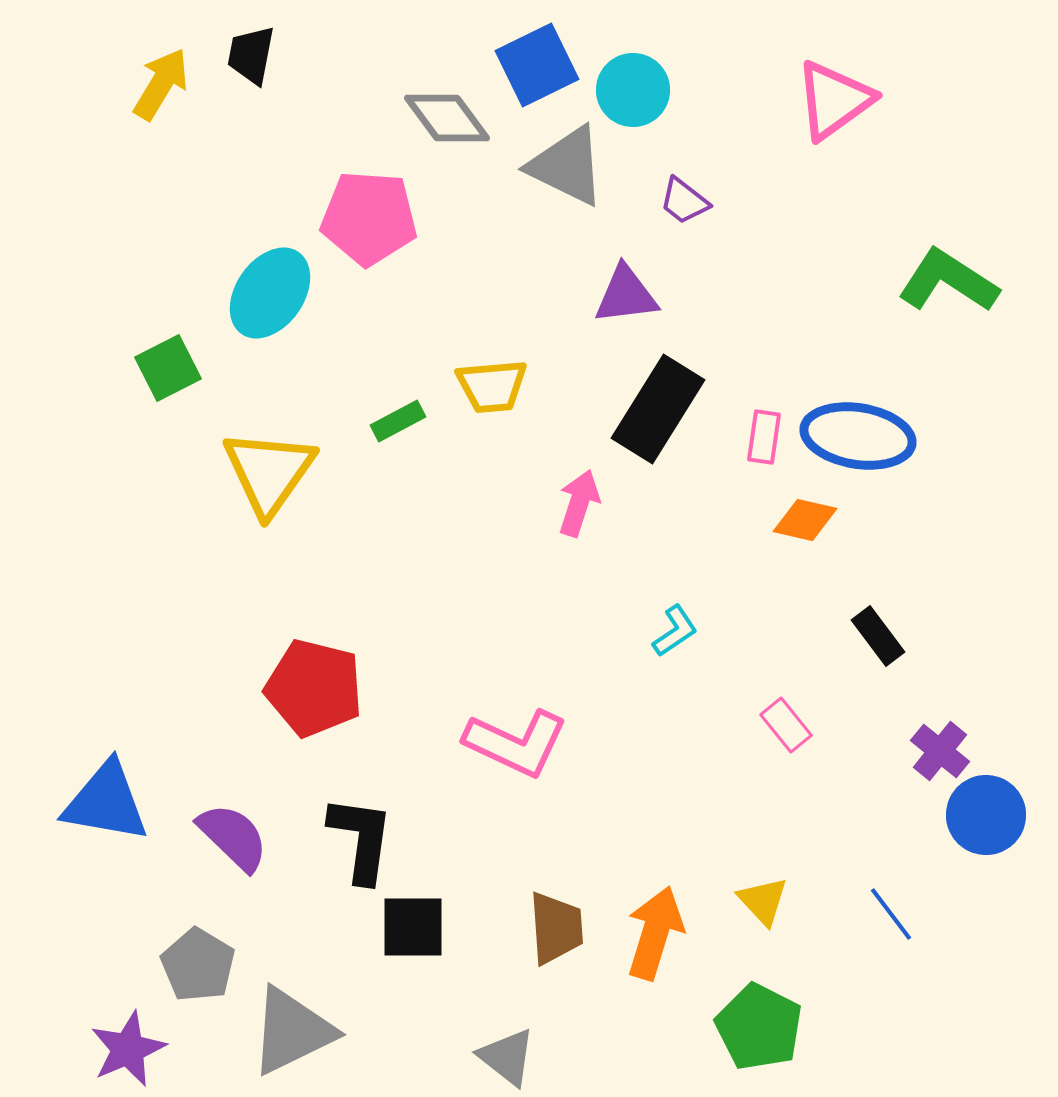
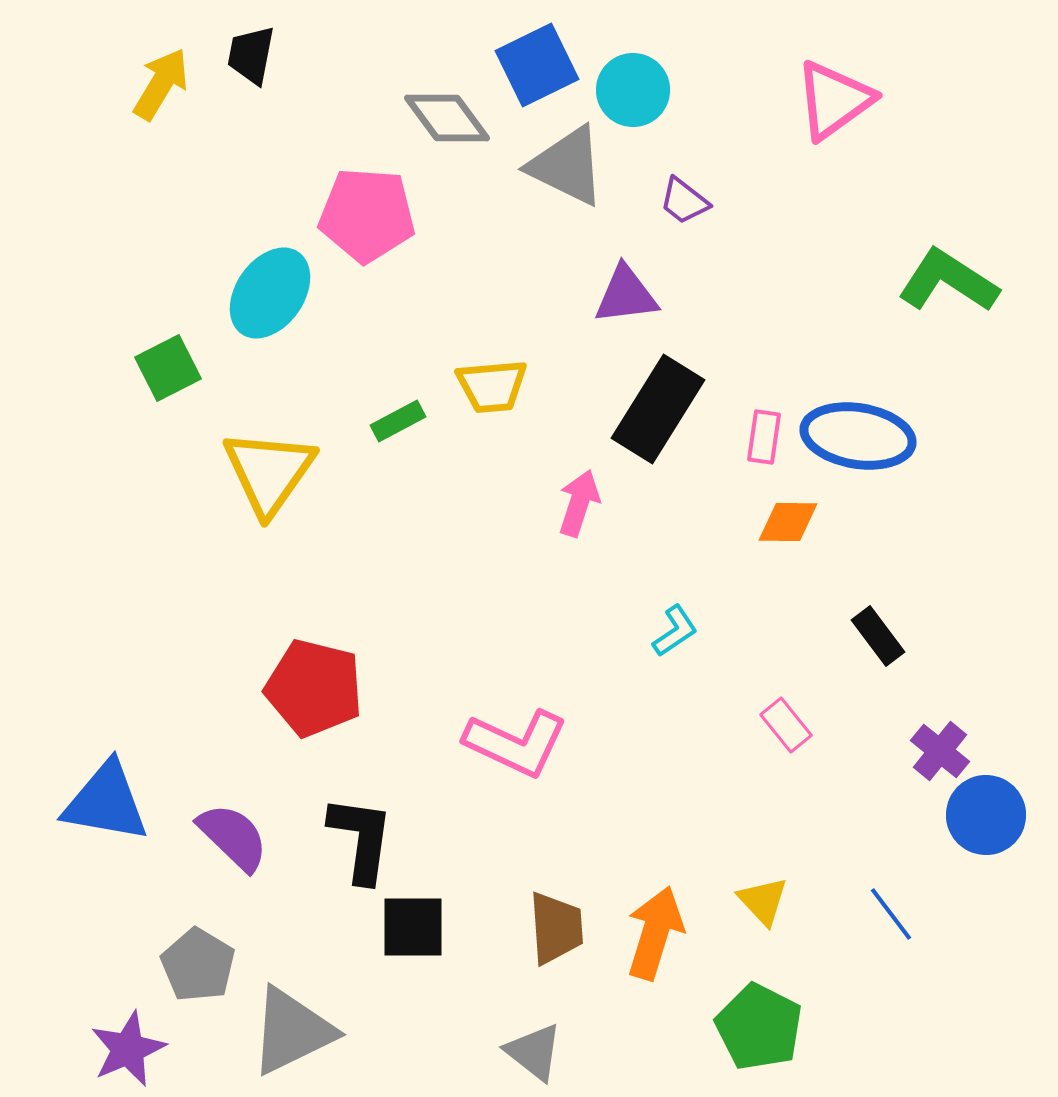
pink pentagon at (369, 218): moved 2 px left, 3 px up
orange diamond at (805, 520): moved 17 px left, 2 px down; rotated 12 degrees counterclockwise
gray triangle at (507, 1057): moved 27 px right, 5 px up
